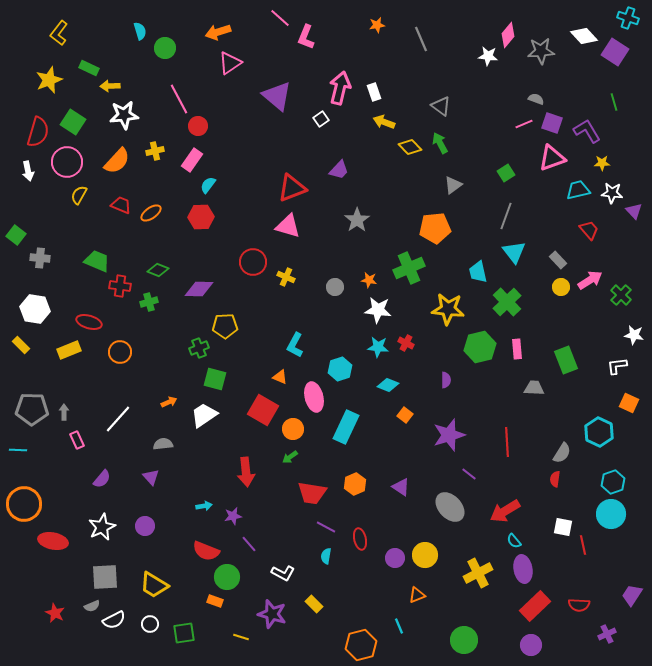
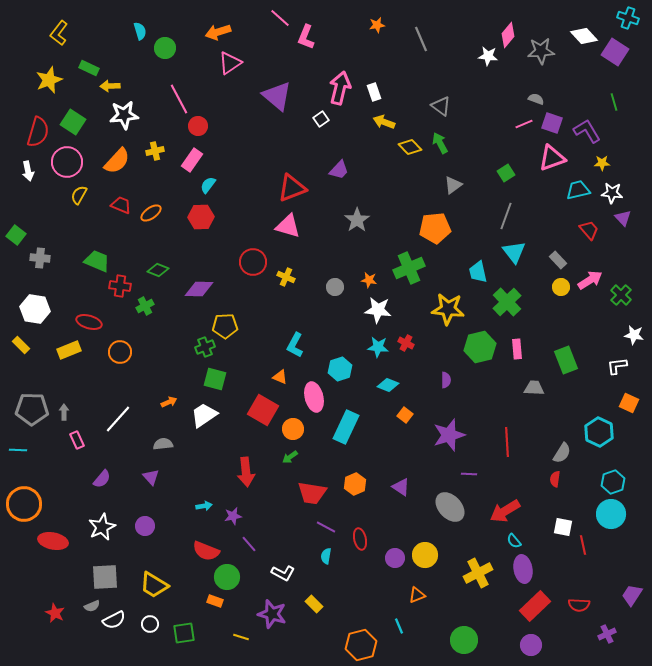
purple triangle at (634, 211): moved 11 px left, 7 px down
green cross at (149, 302): moved 4 px left, 4 px down; rotated 12 degrees counterclockwise
green cross at (199, 348): moved 6 px right, 1 px up
purple line at (469, 474): rotated 35 degrees counterclockwise
